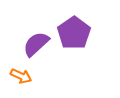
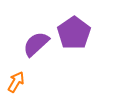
orange arrow: moved 5 px left, 6 px down; rotated 85 degrees counterclockwise
